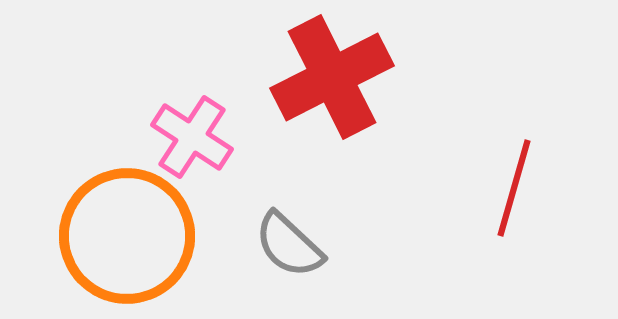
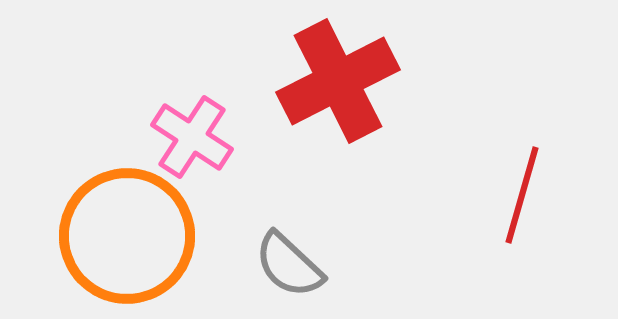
red cross: moved 6 px right, 4 px down
red line: moved 8 px right, 7 px down
gray semicircle: moved 20 px down
